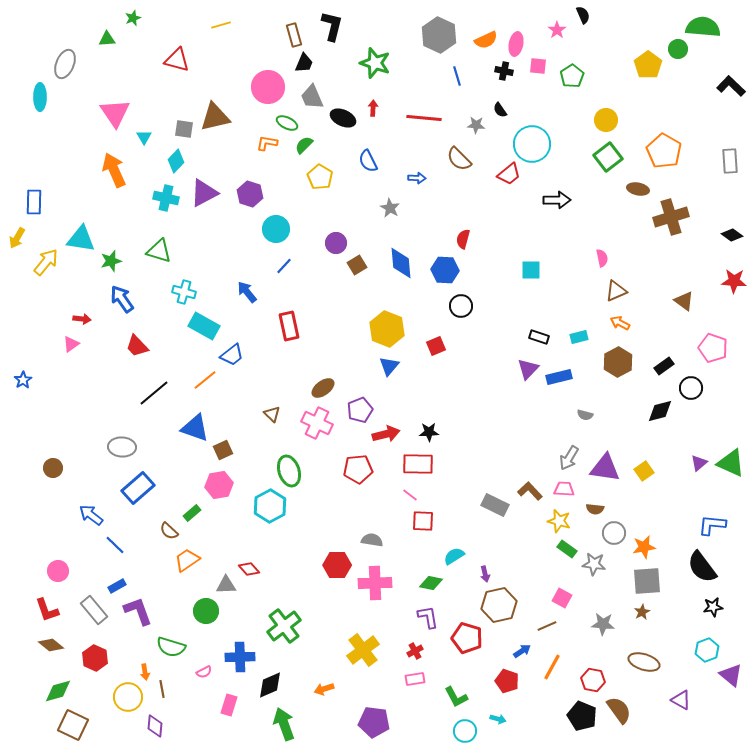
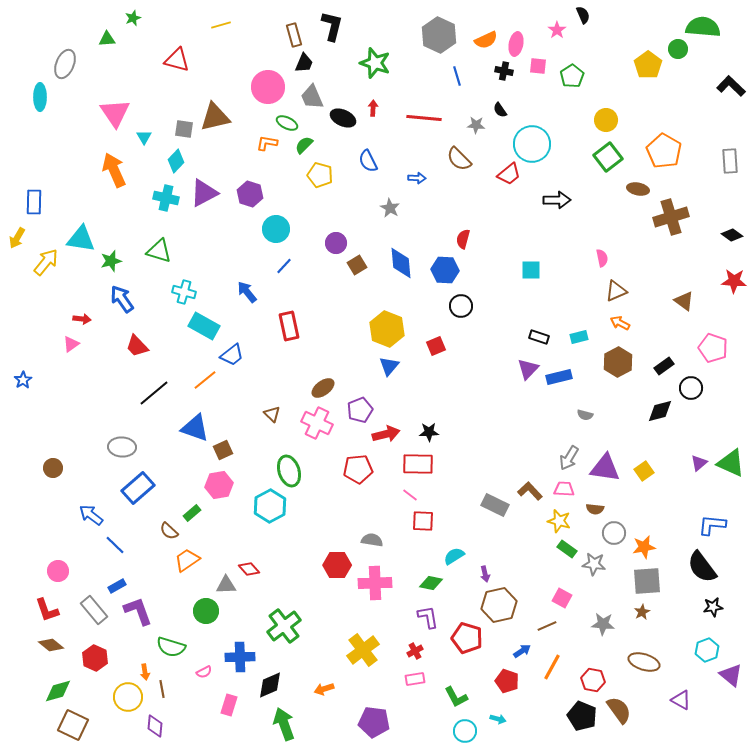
yellow pentagon at (320, 177): moved 2 px up; rotated 15 degrees counterclockwise
